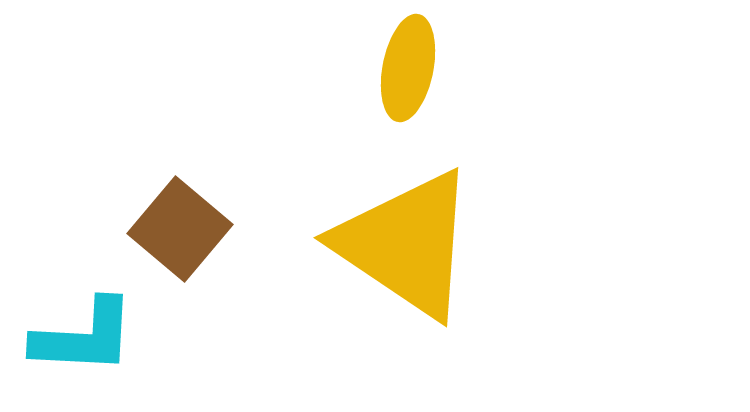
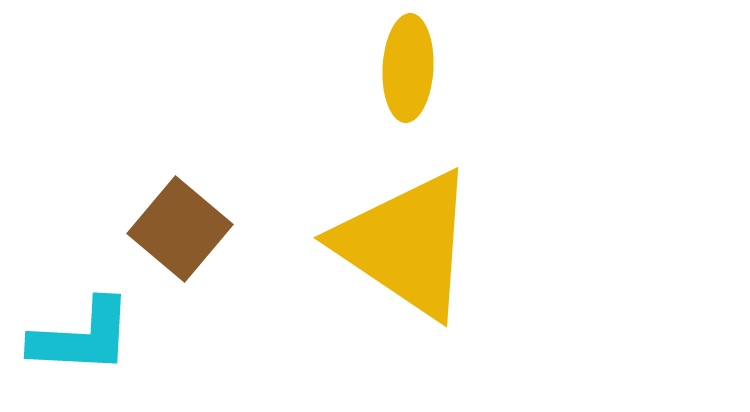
yellow ellipse: rotated 8 degrees counterclockwise
cyan L-shape: moved 2 px left
